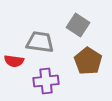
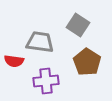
brown pentagon: moved 1 px left, 1 px down
